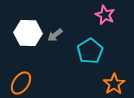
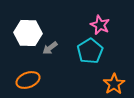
pink star: moved 5 px left, 10 px down
gray arrow: moved 5 px left, 13 px down
orange ellipse: moved 7 px right, 3 px up; rotated 35 degrees clockwise
